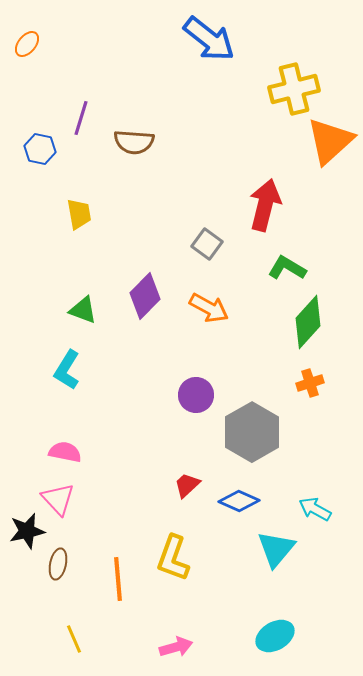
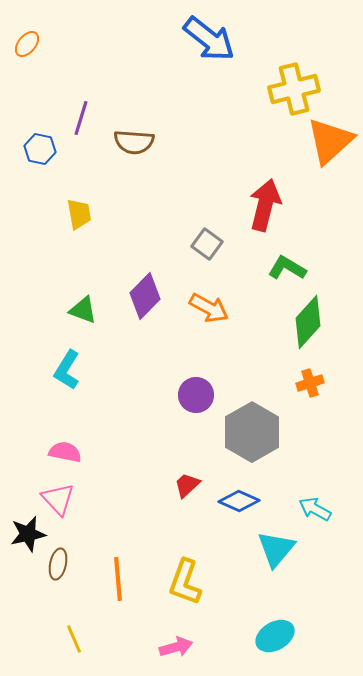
black star: moved 1 px right, 3 px down
yellow L-shape: moved 12 px right, 24 px down
